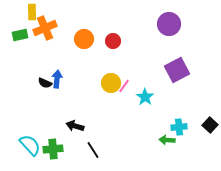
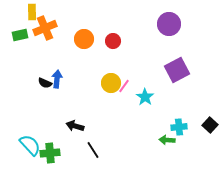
green cross: moved 3 px left, 4 px down
